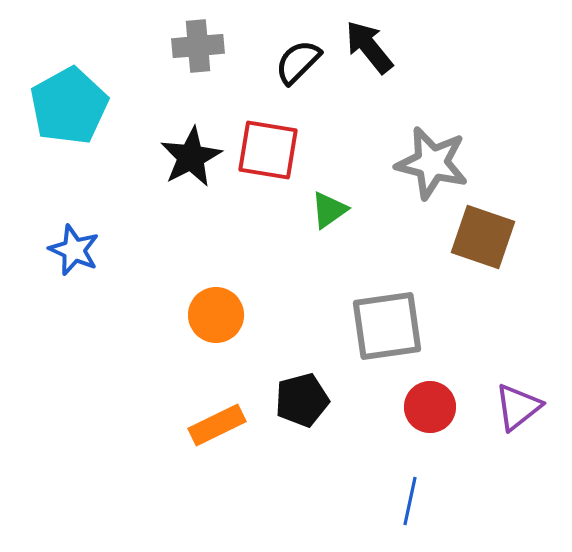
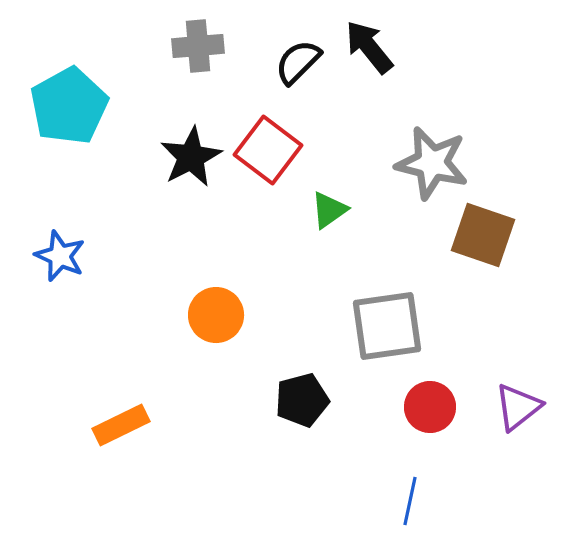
red square: rotated 28 degrees clockwise
brown square: moved 2 px up
blue star: moved 14 px left, 6 px down
orange rectangle: moved 96 px left
